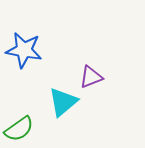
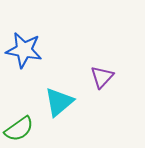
purple triangle: moved 11 px right; rotated 25 degrees counterclockwise
cyan triangle: moved 4 px left
